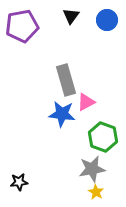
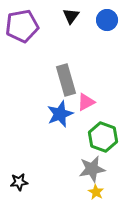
blue star: moved 2 px left; rotated 28 degrees counterclockwise
